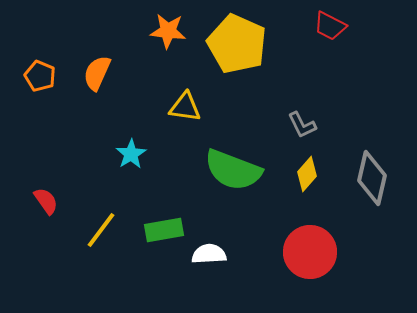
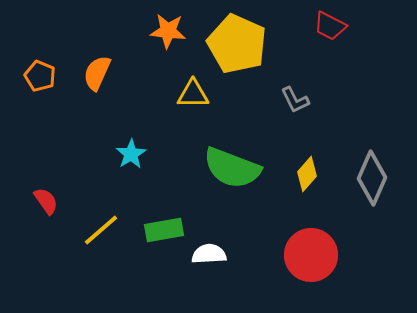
yellow triangle: moved 8 px right, 13 px up; rotated 8 degrees counterclockwise
gray L-shape: moved 7 px left, 25 px up
green semicircle: moved 1 px left, 2 px up
gray diamond: rotated 10 degrees clockwise
yellow line: rotated 12 degrees clockwise
red circle: moved 1 px right, 3 px down
